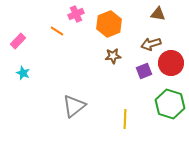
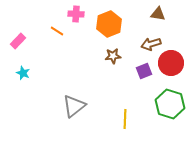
pink cross: rotated 28 degrees clockwise
